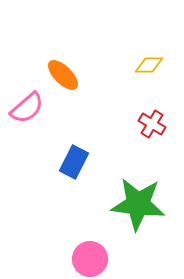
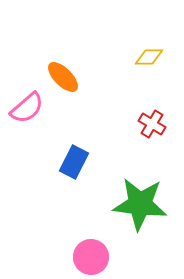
yellow diamond: moved 8 px up
orange ellipse: moved 2 px down
green star: moved 2 px right
pink circle: moved 1 px right, 2 px up
